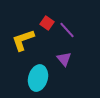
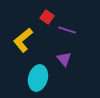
red square: moved 6 px up
purple line: rotated 30 degrees counterclockwise
yellow L-shape: rotated 20 degrees counterclockwise
